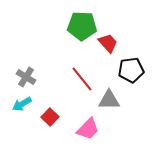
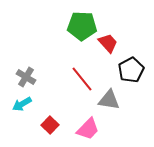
black pentagon: rotated 20 degrees counterclockwise
gray triangle: rotated 10 degrees clockwise
red square: moved 8 px down
